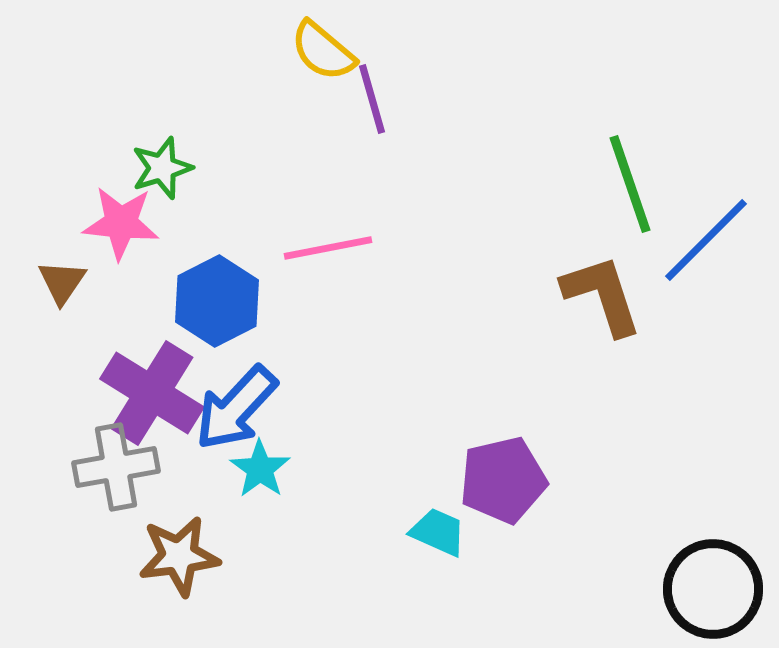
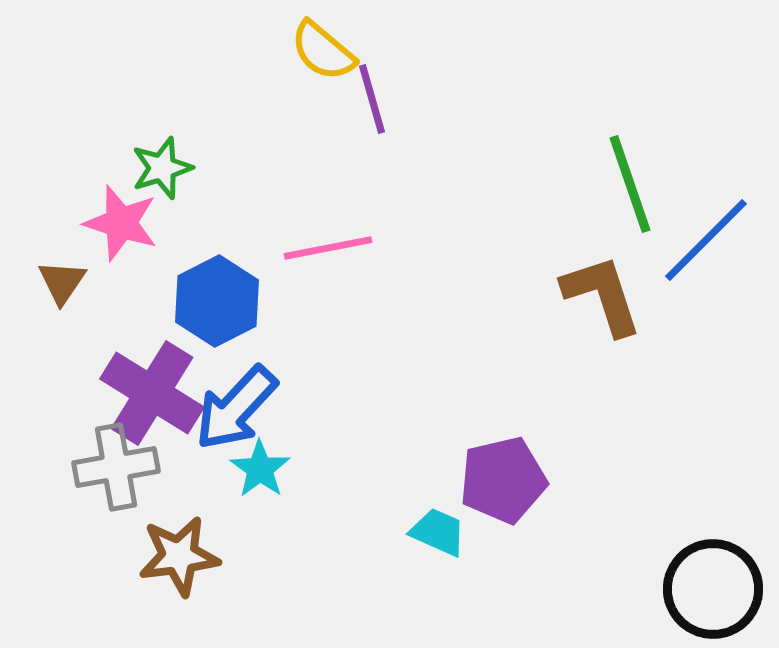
pink star: rotated 12 degrees clockwise
